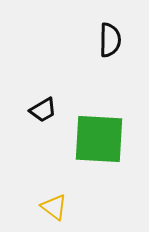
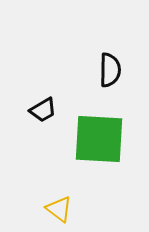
black semicircle: moved 30 px down
yellow triangle: moved 5 px right, 2 px down
